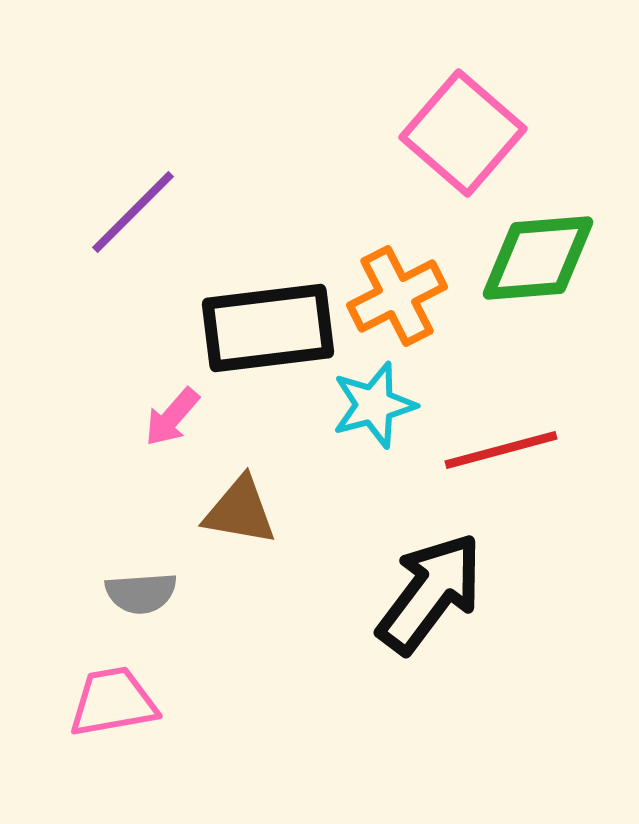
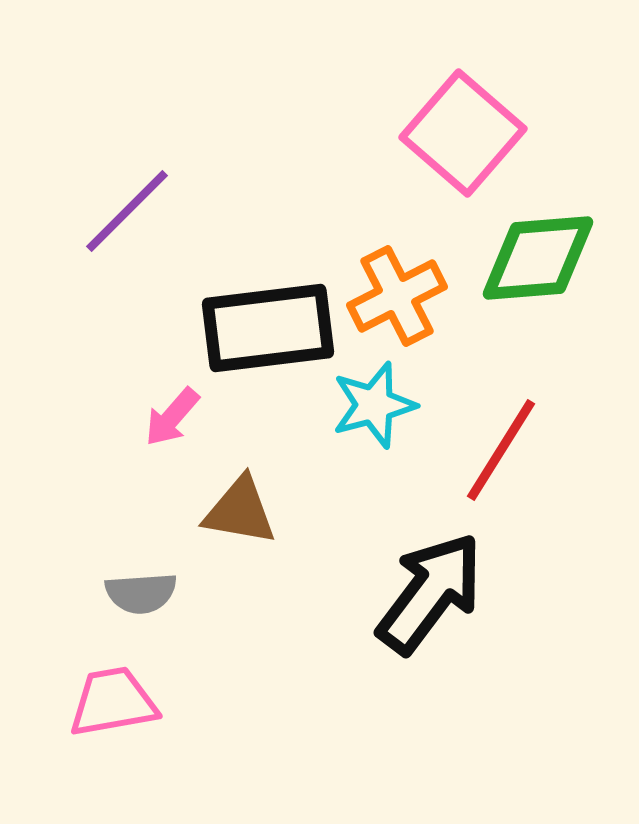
purple line: moved 6 px left, 1 px up
red line: rotated 43 degrees counterclockwise
